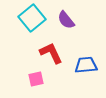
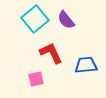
cyan square: moved 3 px right, 1 px down
